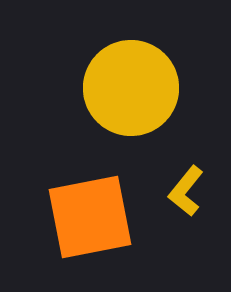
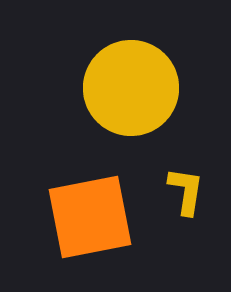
yellow L-shape: rotated 150 degrees clockwise
